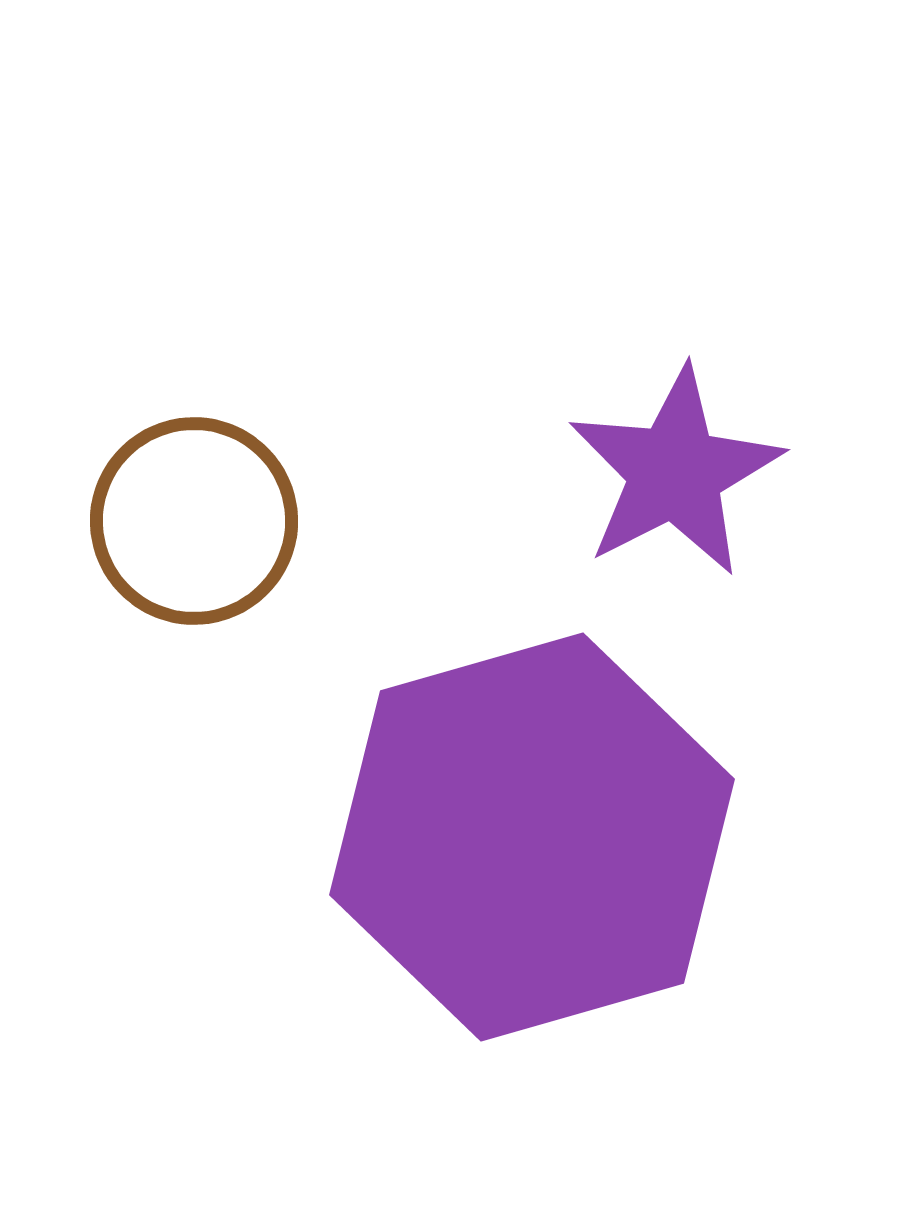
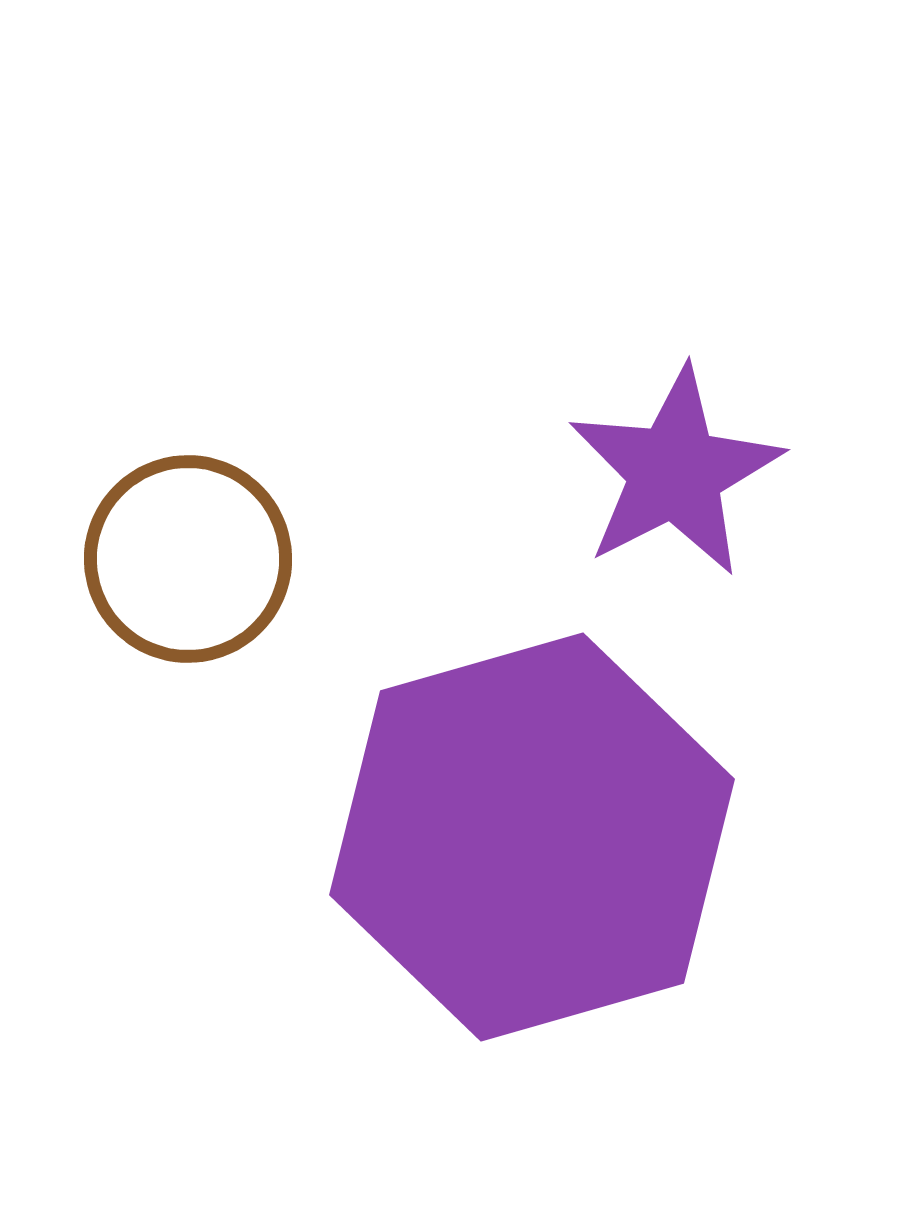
brown circle: moved 6 px left, 38 px down
